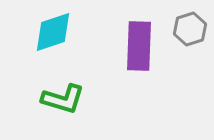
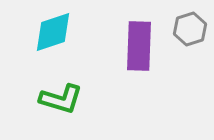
green L-shape: moved 2 px left
